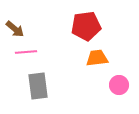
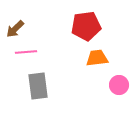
brown arrow: rotated 96 degrees clockwise
